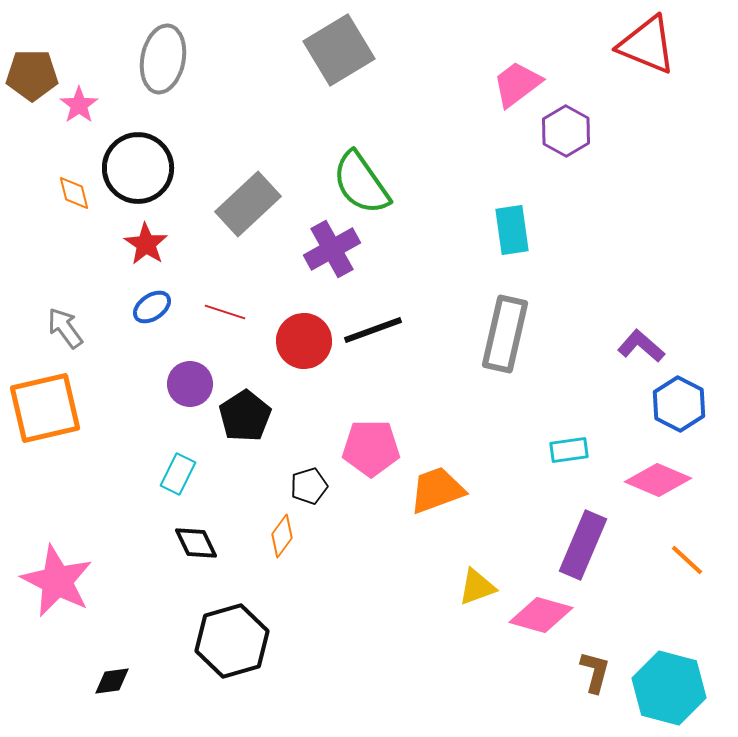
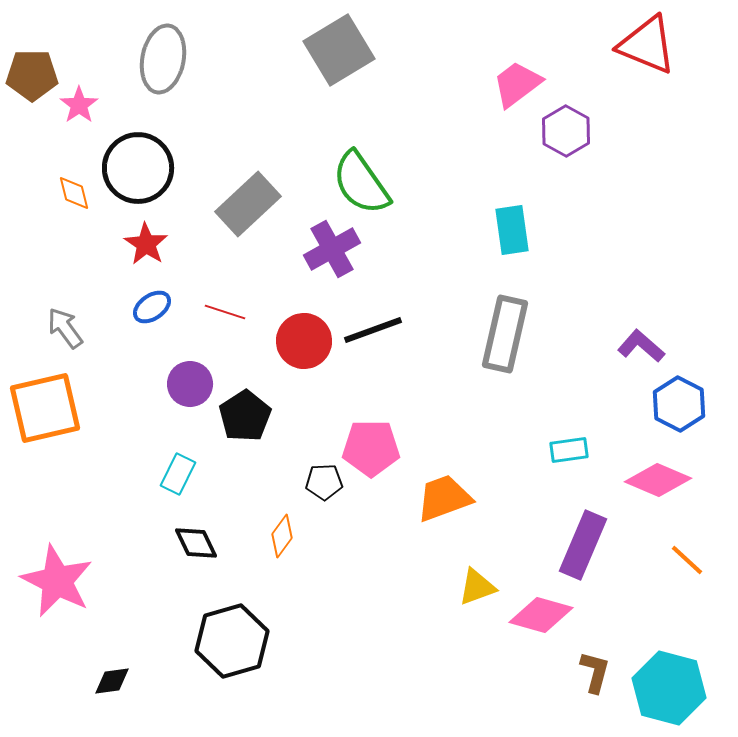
black pentagon at (309, 486): moved 15 px right, 4 px up; rotated 15 degrees clockwise
orange trapezoid at (437, 490): moved 7 px right, 8 px down
